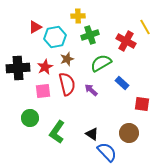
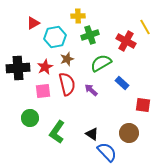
red triangle: moved 2 px left, 4 px up
red square: moved 1 px right, 1 px down
